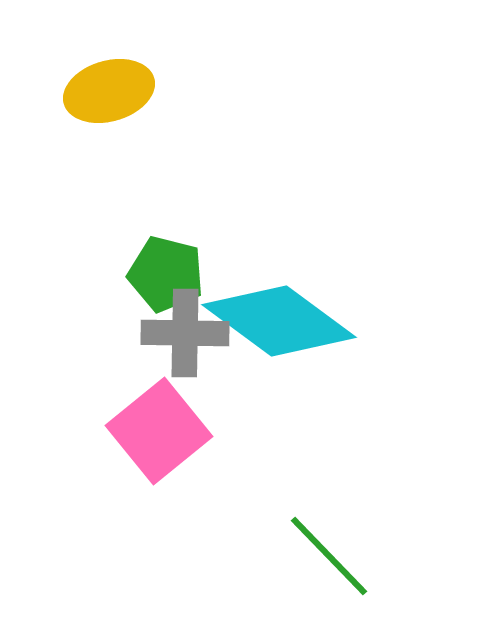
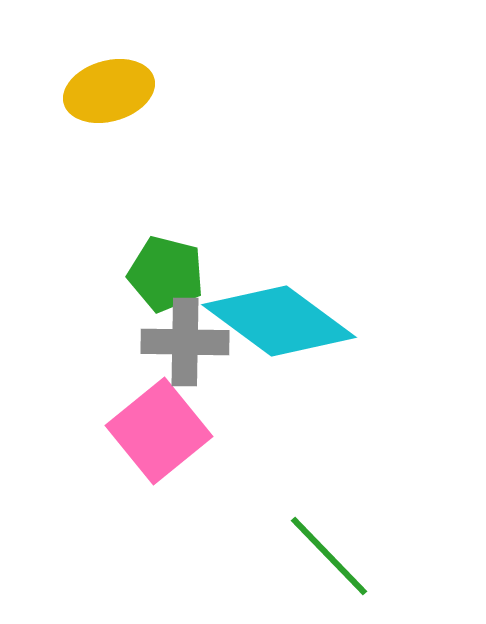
gray cross: moved 9 px down
